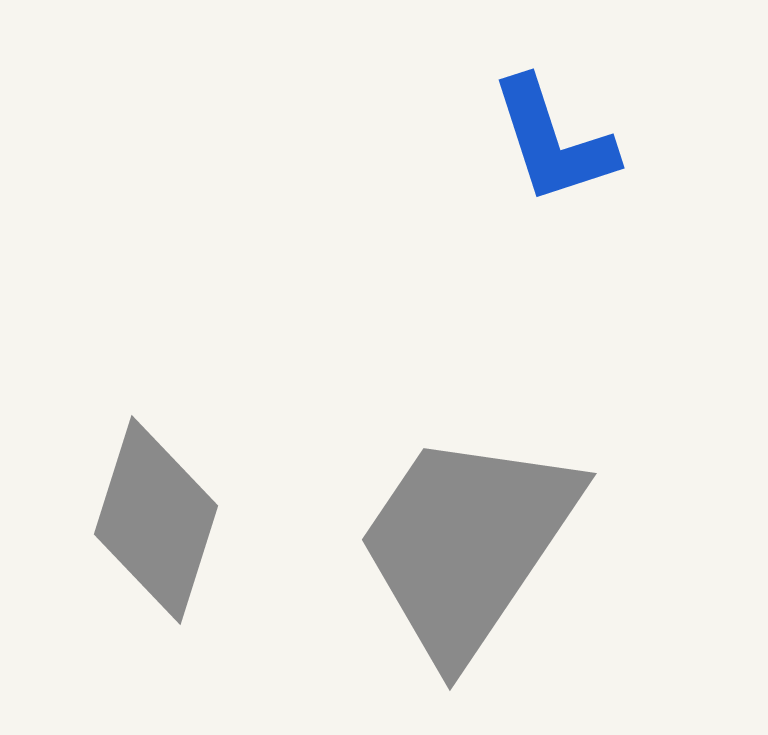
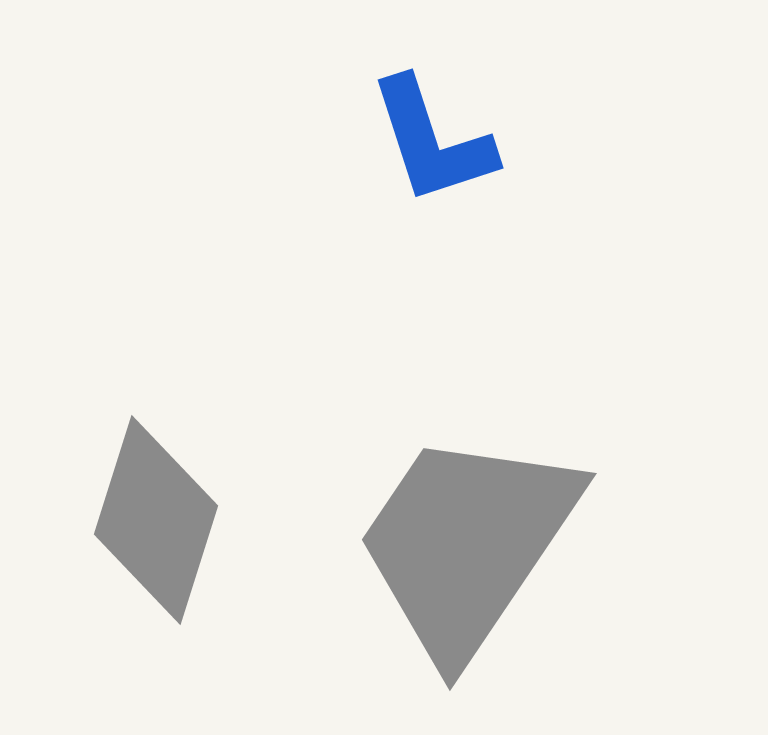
blue L-shape: moved 121 px left
